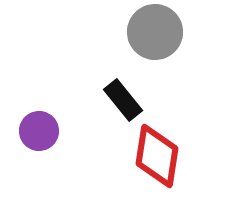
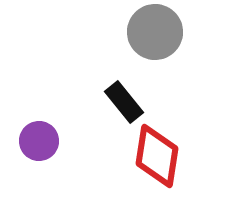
black rectangle: moved 1 px right, 2 px down
purple circle: moved 10 px down
